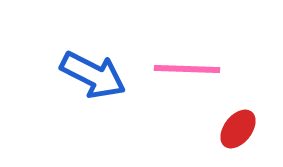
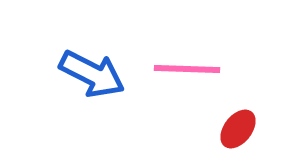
blue arrow: moved 1 px left, 1 px up
